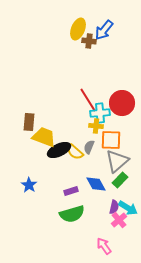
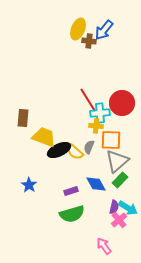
brown rectangle: moved 6 px left, 4 px up
